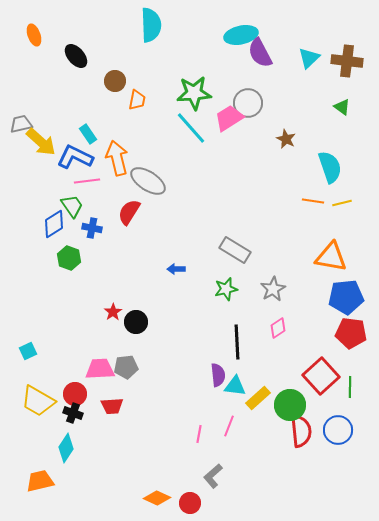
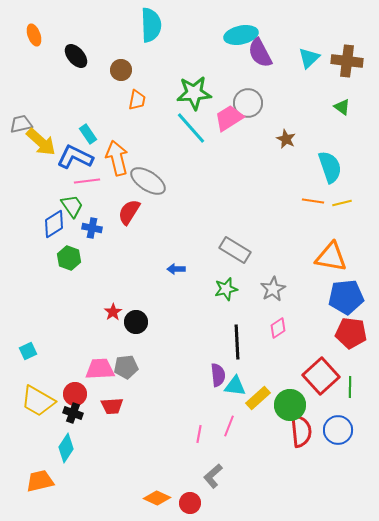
brown circle at (115, 81): moved 6 px right, 11 px up
